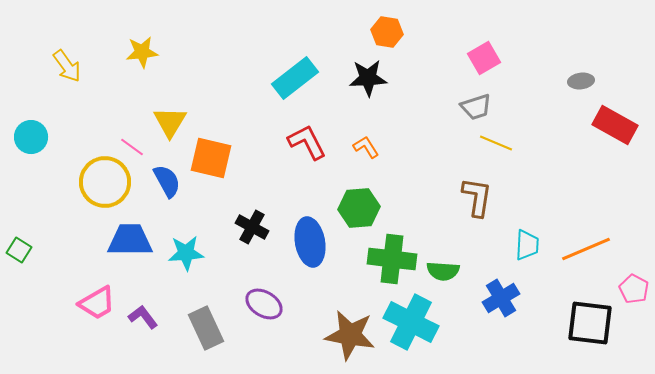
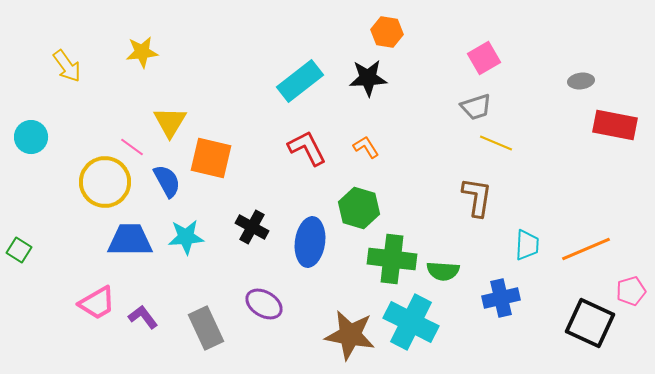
cyan rectangle: moved 5 px right, 3 px down
red rectangle: rotated 18 degrees counterclockwise
red L-shape: moved 6 px down
green hexagon: rotated 21 degrees clockwise
blue ellipse: rotated 18 degrees clockwise
cyan star: moved 16 px up
pink pentagon: moved 3 px left, 2 px down; rotated 28 degrees clockwise
blue cross: rotated 18 degrees clockwise
black square: rotated 18 degrees clockwise
